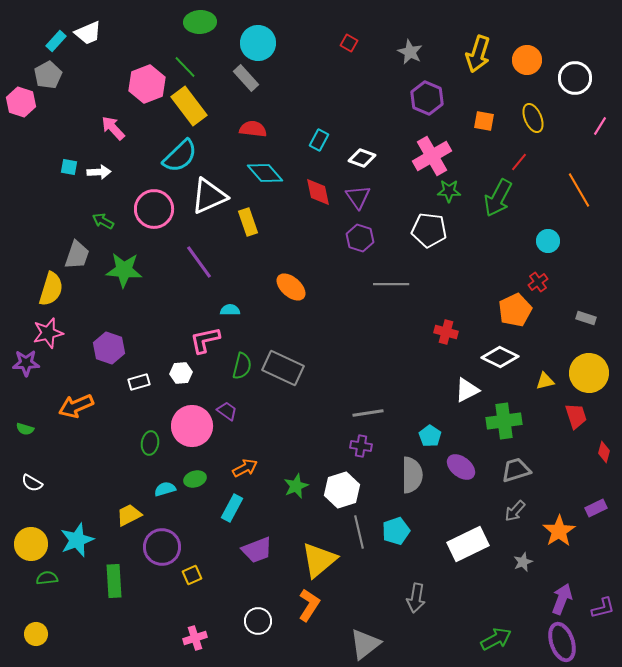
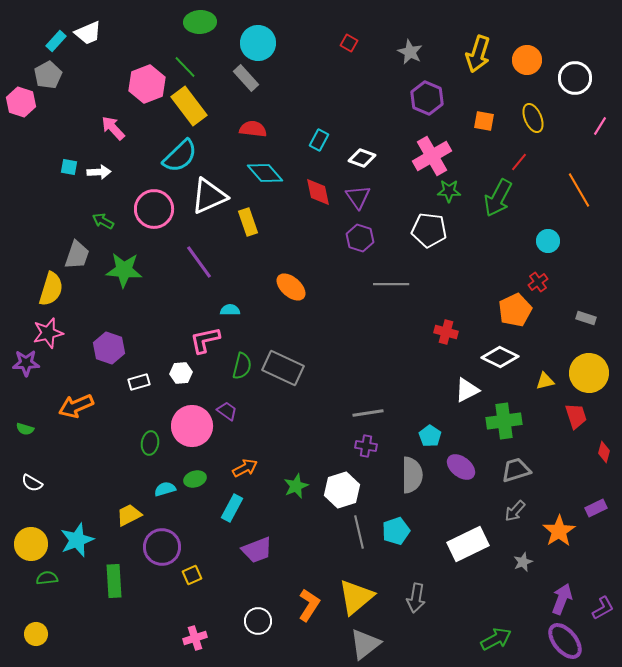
purple cross at (361, 446): moved 5 px right
yellow triangle at (319, 560): moved 37 px right, 37 px down
purple L-shape at (603, 608): rotated 15 degrees counterclockwise
purple ellipse at (562, 642): moved 3 px right, 1 px up; rotated 21 degrees counterclockwise
